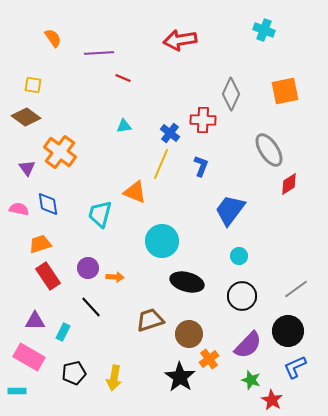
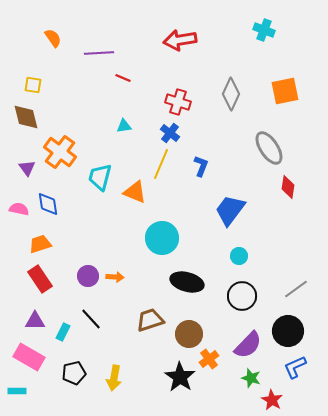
brown diamond at (26, 117): rotated 40 degrees clockwise
red cross at (203, 120): moved 25 px left, 18 px up; rotated 15 degrees clockwise
gray ellipse at (269, 150): moved 2 px up
red diamond at (289, 184): moved 1 px left, 3 px down; rotated 50 degrees counterclockwise
cyan trapezoid at (100, 214): moved 37 px up
cyan circle at (162, 241): moved 3 px up
purple circle at (88, 268): moved 8 px down
red rectangle at (48, 276): moved 8 px left, 3 px down
black line at (91, 307): moved 12 px down
green star at (251, 380): moved 2 px up
